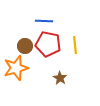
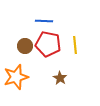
orange star: moved 9 px down
